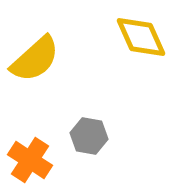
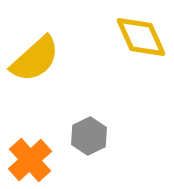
gray hexagon: rotated 24 degrees clockwise
orange cross: rotated 15 degrees clockwise
